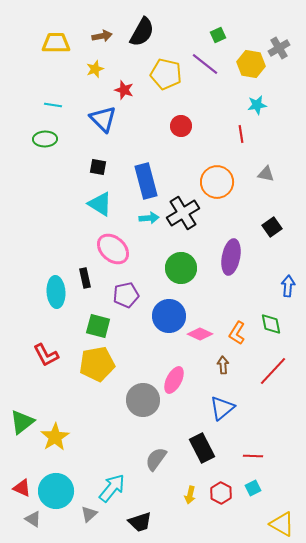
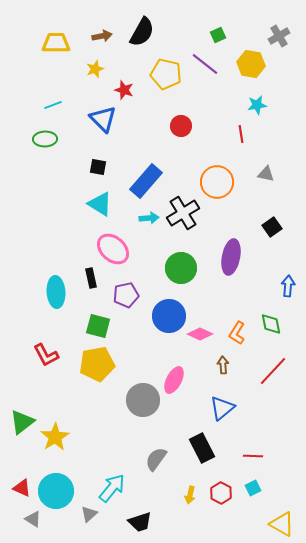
gray cross at (279, 48): moved 12 px up
cyan line at (53, 105): rotated 30 degrees counterclockwise
blue rectangle at (146, 181): rotated 56 degrees clockwise
black rectangle at (85, 278): moved 6 px right
